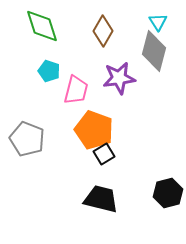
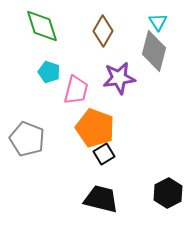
cyan pentagon: moved 1 px down
orange pentagon: moved 1 px right, 2 px up
black hexagon: rotated 12 degrees counterclockwise
